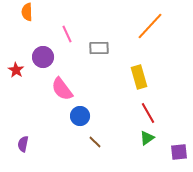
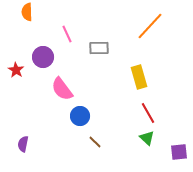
green triangle: rotated 42 degrees counterclockwise
